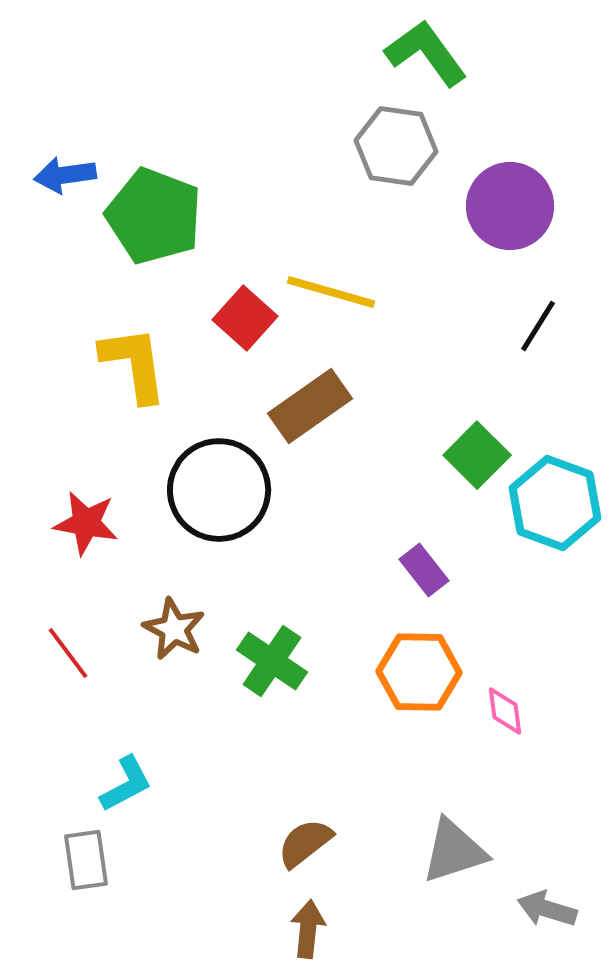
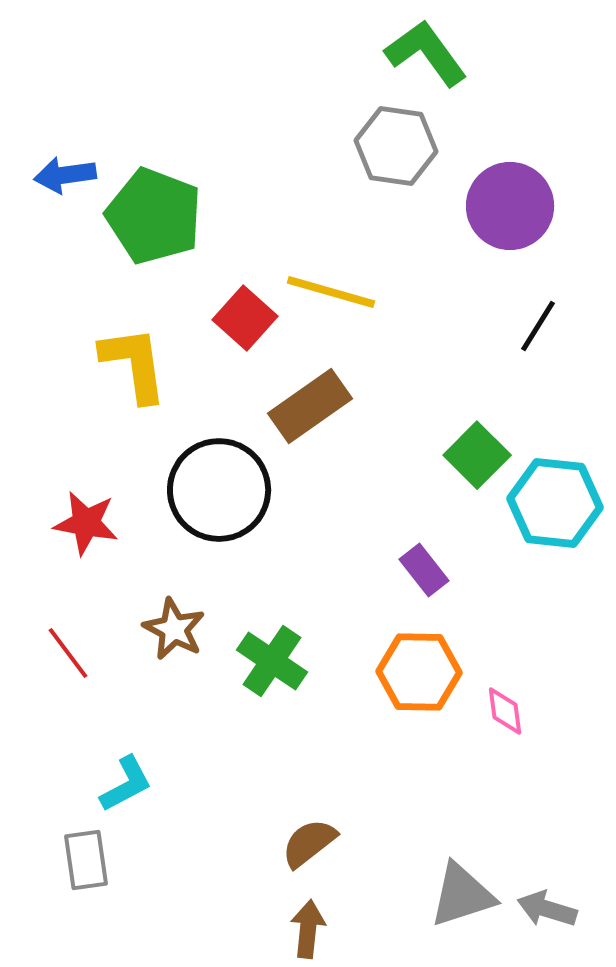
cyan hexagon: rotated 14 degrees counterclockwise
brown semicircle: moved 4 px right
gray triangle: moved 8 px right, 44 px down
